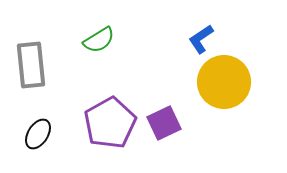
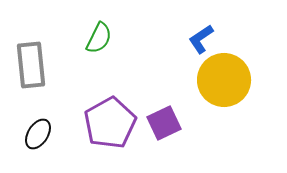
green semicircle: moved 2 px up; rotated 32 degrees counterclockwise
yellow circle: moved 2 px up
